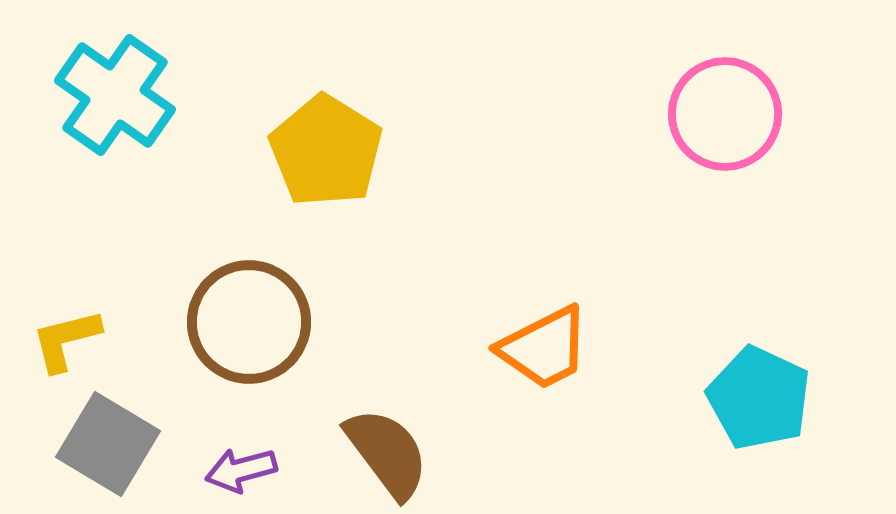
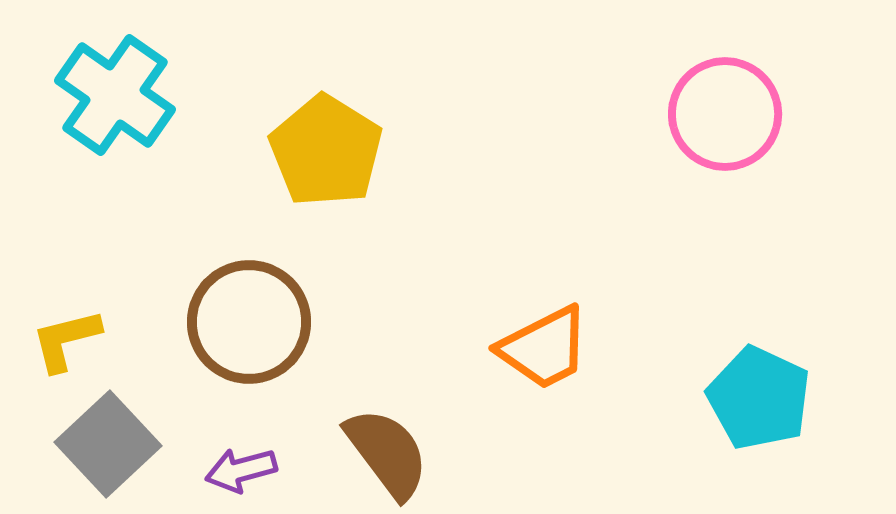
gray square: rotated 16 degrees clockwise
